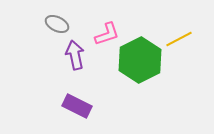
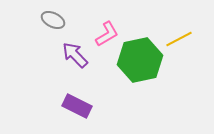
gray ellipse: moved 4 px left, 4 px up
pink L-shape: rotated 12 degrees counterclockwise
purple arrow: rotated 32 degrees counterclockwise
green hexagon: rotated 15 degrees clockwise
